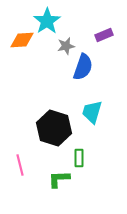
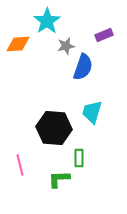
orange diamond: moved 4 px left, 4 px down
black hexagon: rotated 12 degrees counterclockwise
